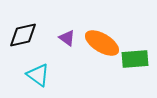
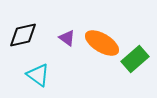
green rectangle: rotated 36 degrees counterclockwise
